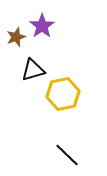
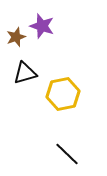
purple star: rotated 20 degrees counterclockwise
black triangle: moved 8 px left, 3 px down
black line: moved 1 px up
